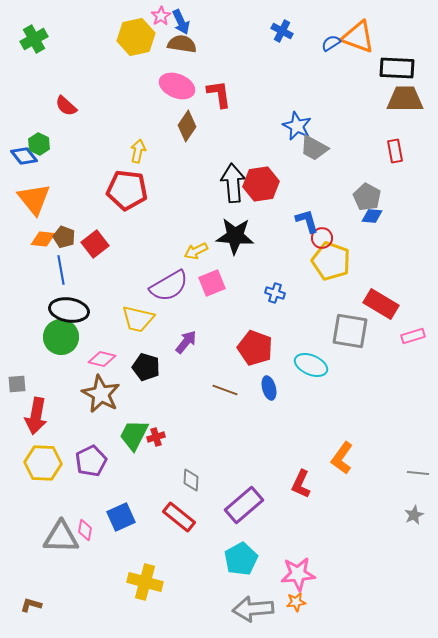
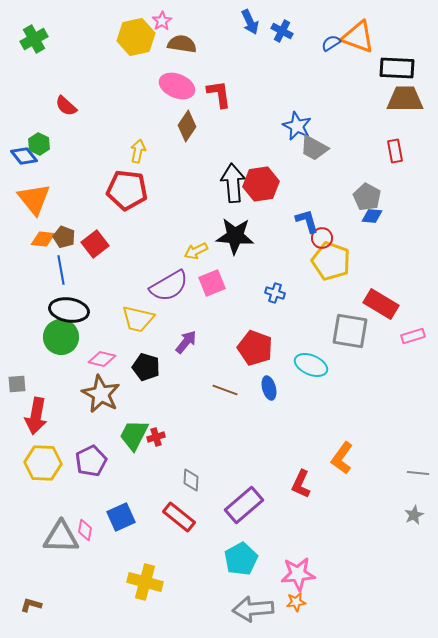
pink star at (161, 16): moved 1 px right, 5 px down
blue arrow at (181, 22): moved 69 px right
